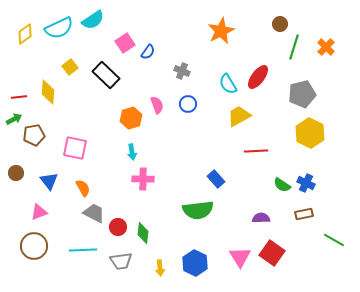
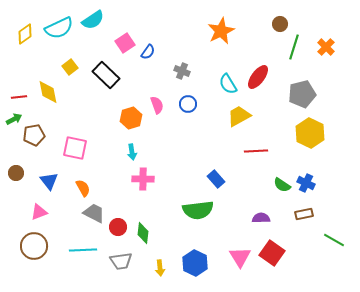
yellow diamond at (48, 92): rotated 15 degrees counterclockwise
